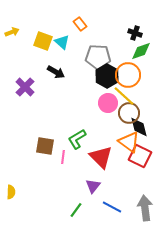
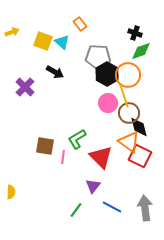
black arrow: moved 1 px left
black hexagon: moved 2 px up
yellow line: rotated 30 degrees clockwise
